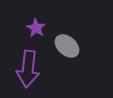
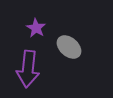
gray ellipse: moved 2 px right, 1 px down
